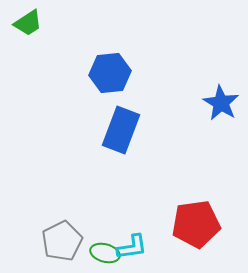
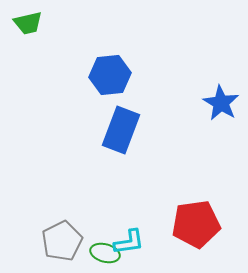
green trapezoid: rotated 20 degrees clockwise
blue hexagon: moved 2 px down
cyan L-shape: moved 3 px left, 5 px up
